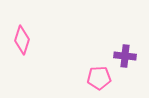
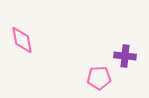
pink diamond: rotated 28 degrees counterclockwise
